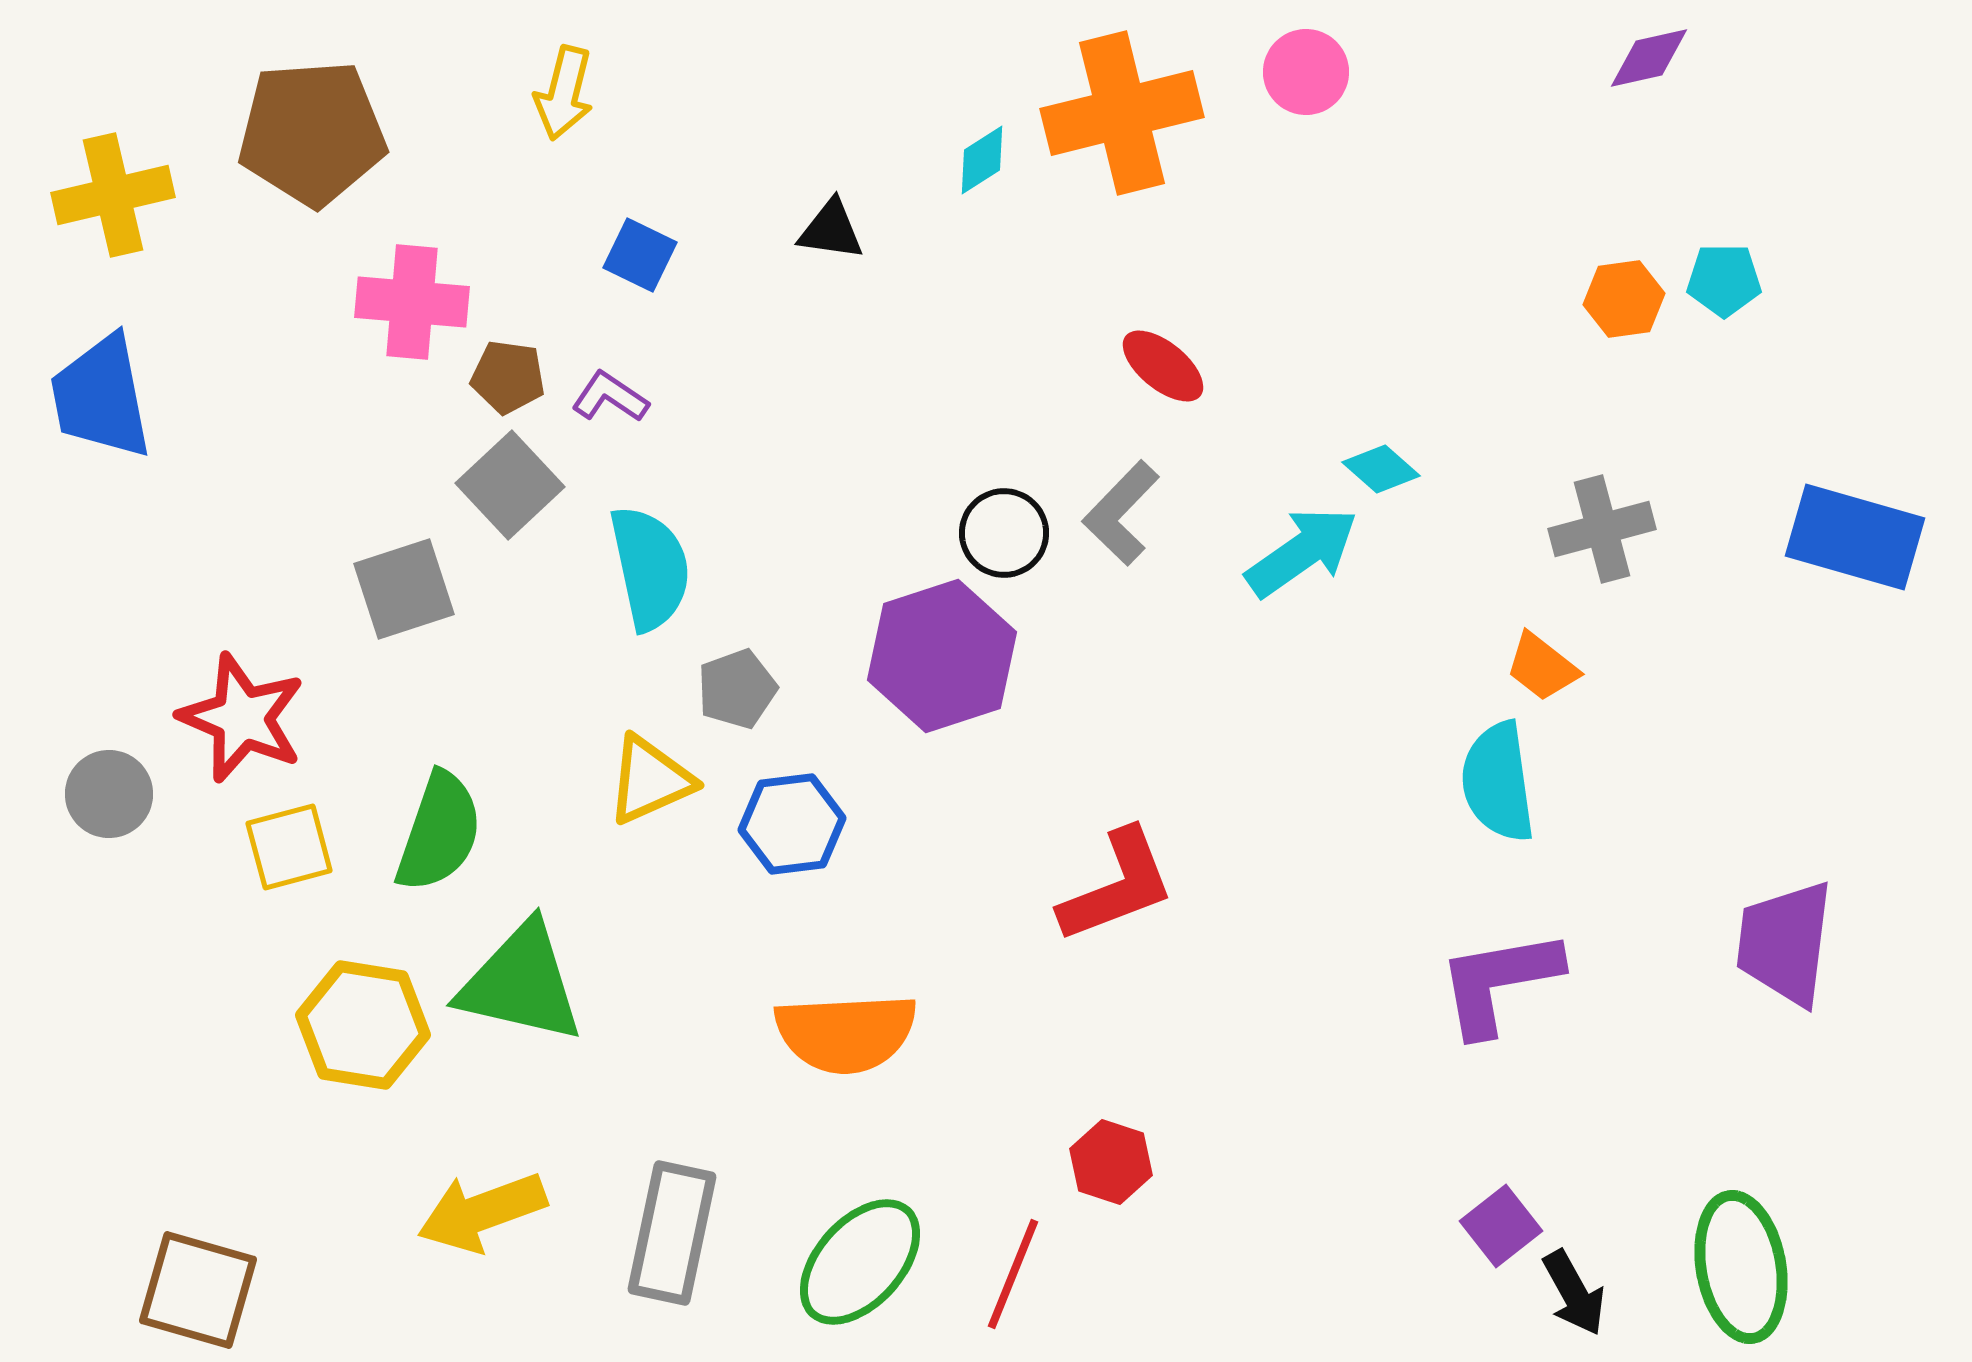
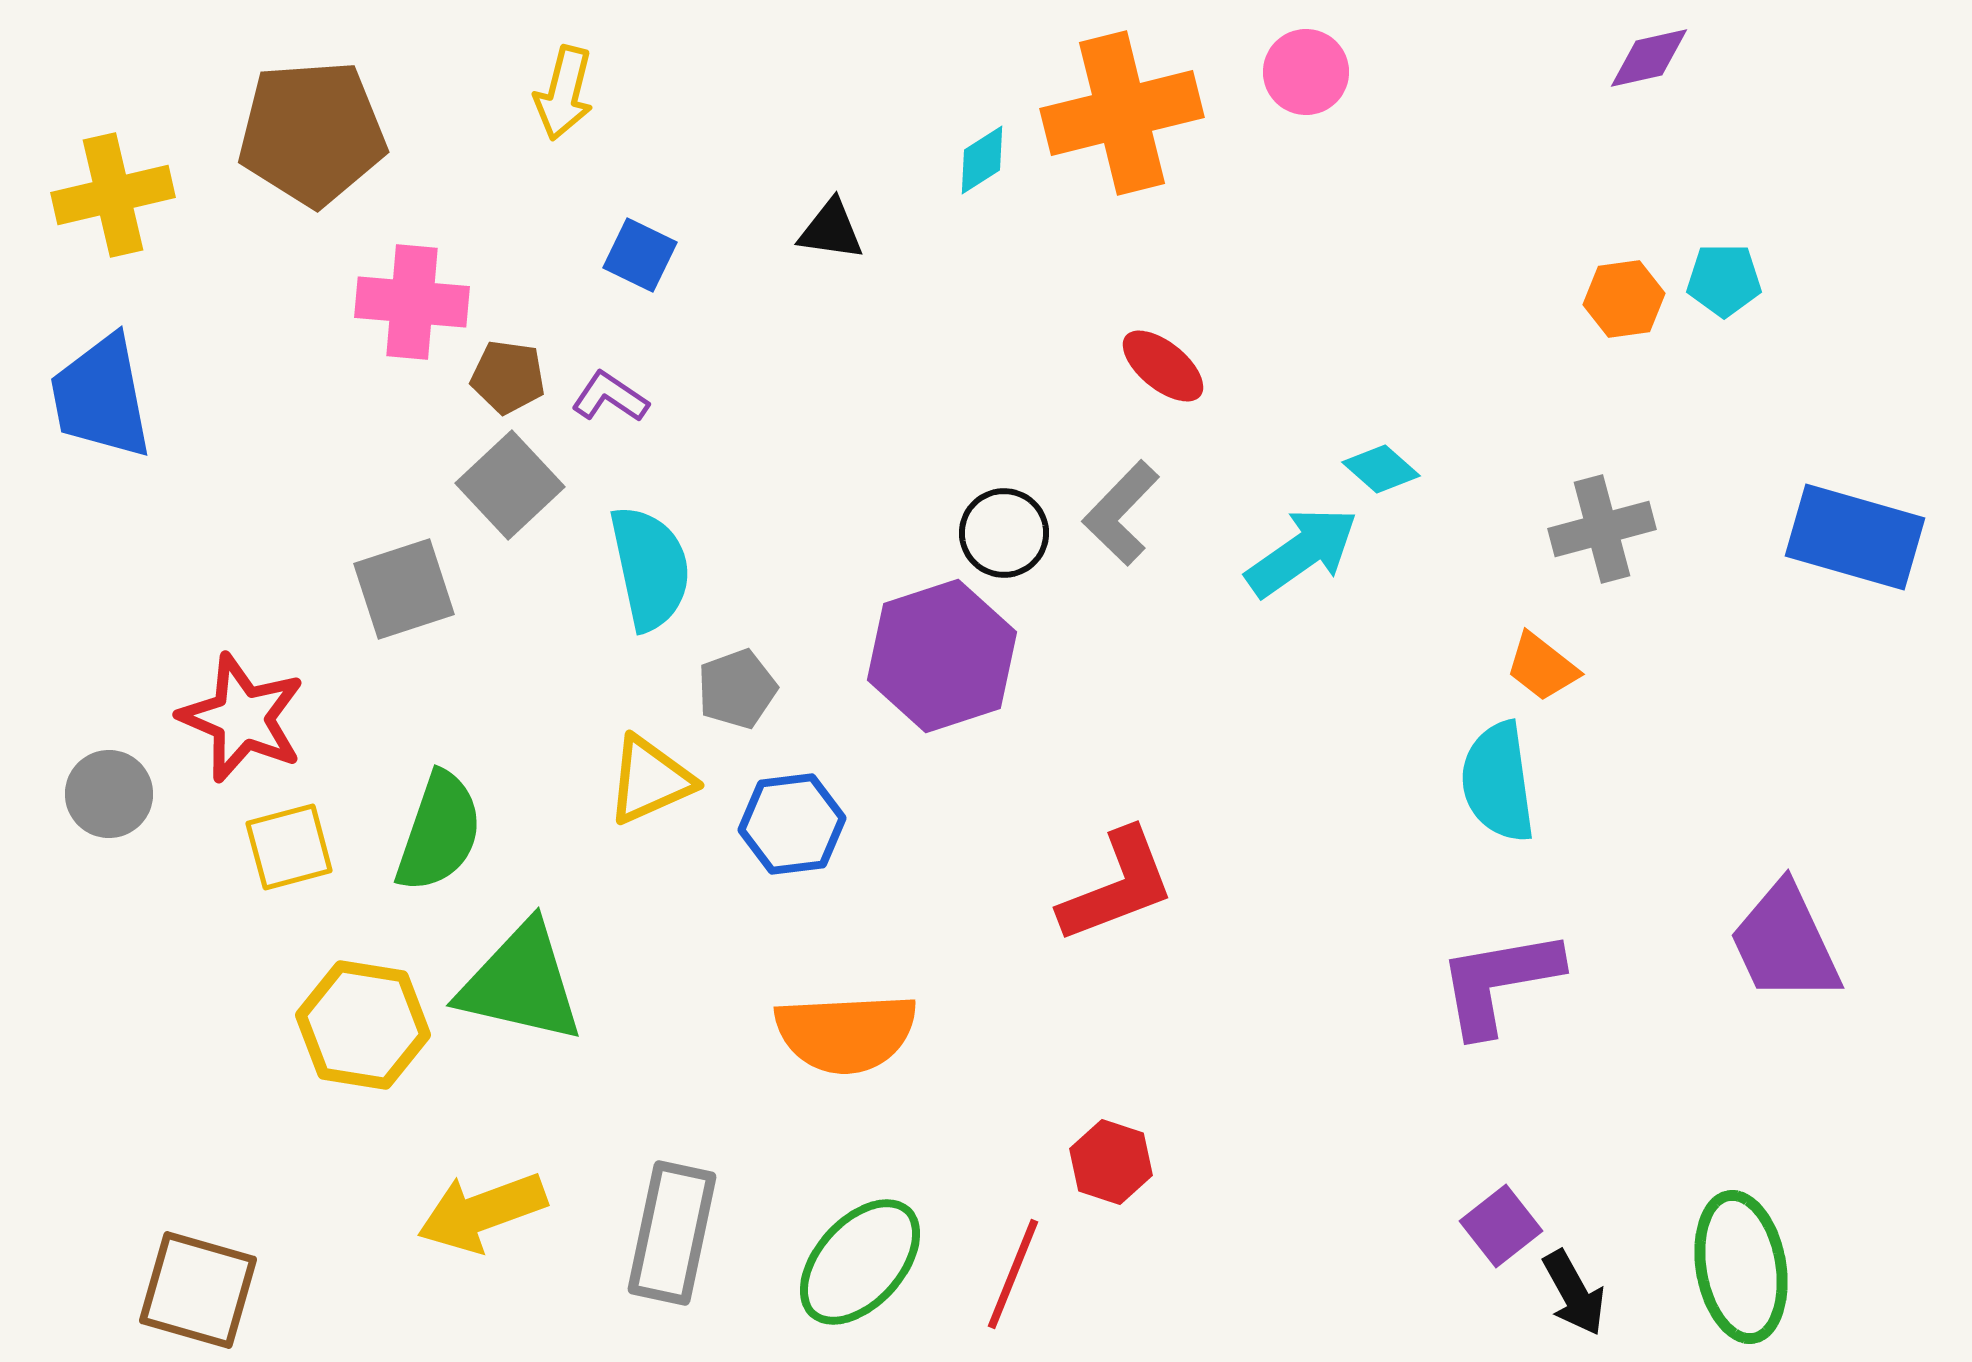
purple trapezoid at (1785, 943): rotated 32 degrees counterclockwise
